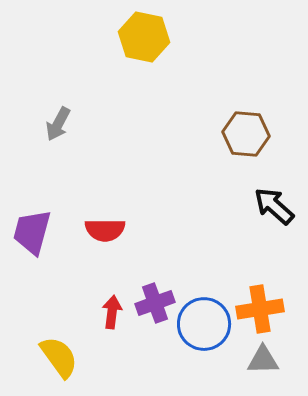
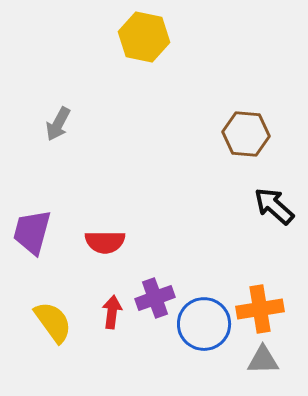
red semicircle: moved 12 px down
purple cross: moved 5 px up
yellow semicircle: moved 6 px left, 35 px up
